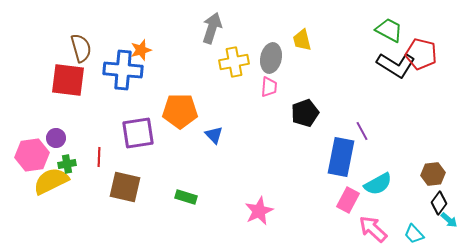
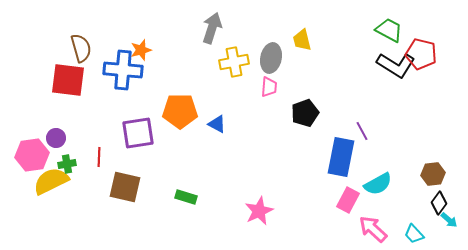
blue triangle: moved 3 px right, 11 px up; rotated 18 degrees counterclockwise
